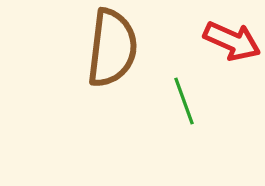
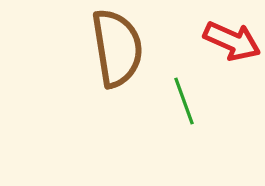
brown semicircle: moved 5 px right; rotated 16 degrees counterclockwise
